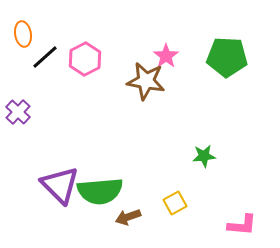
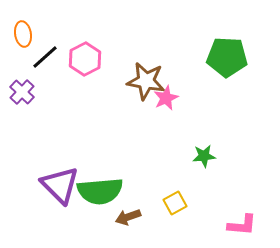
pink star: moved 42 px down; rotated 10 degrees clockwise
purple cross: moved 4 px right, 20 px up
